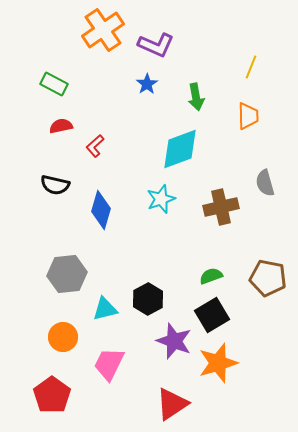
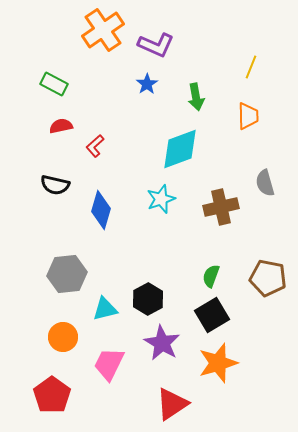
green semicircle: rotated 50 degrees counterclockwise
purple star: moved 12 px left, 2 px down; rotated 9 degrees clockwise
